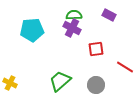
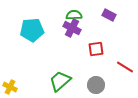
yellow cross: moved 4 px down
